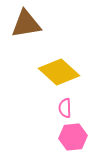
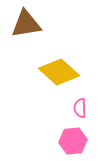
pink semicircle: moved 15 px right
pink hexagon: moved 4 px down
